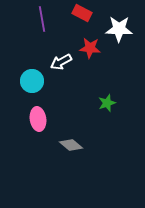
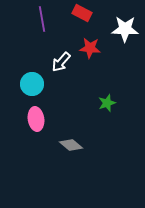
white star: moved 6 px right
white arrow: rotated 20 degrees counterclockwise
cyan circle: moved 3 px down
pink ellipse: moved 2 px left
